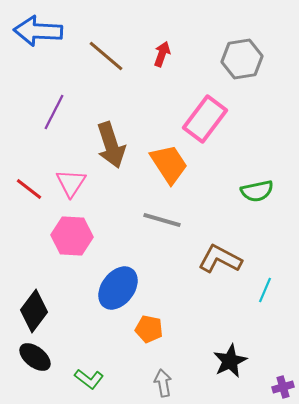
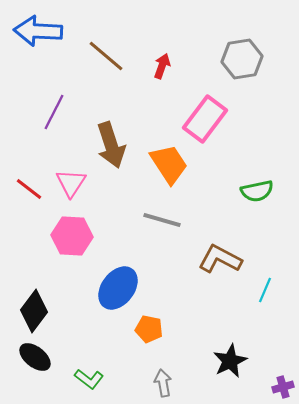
red arrow: moved 12 px down
